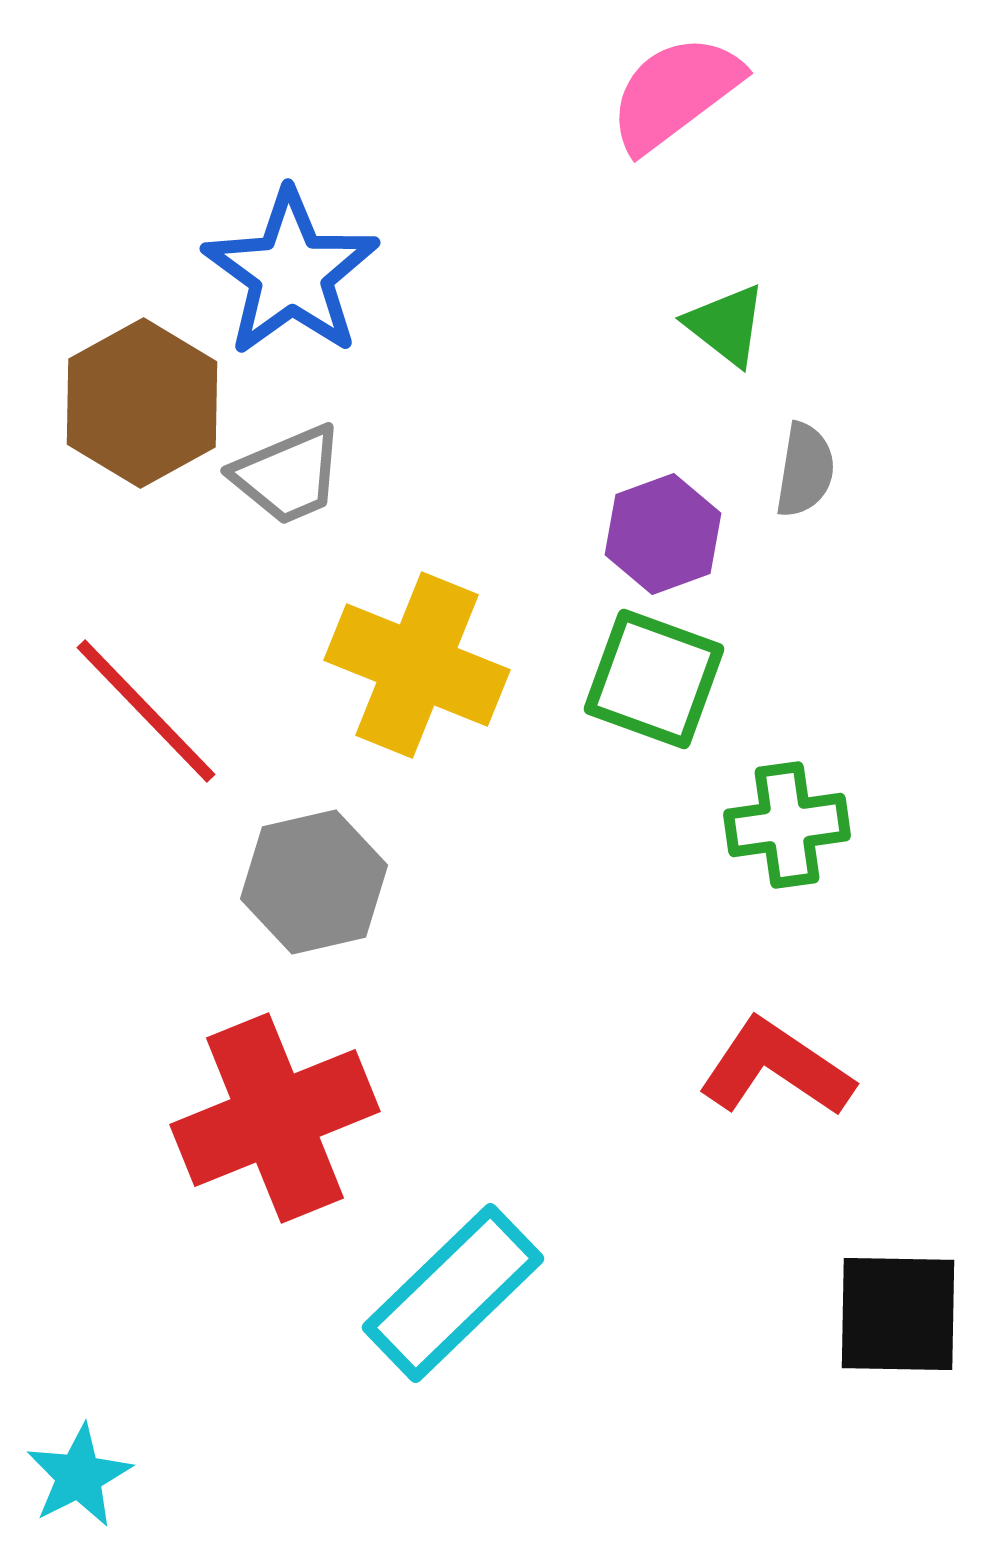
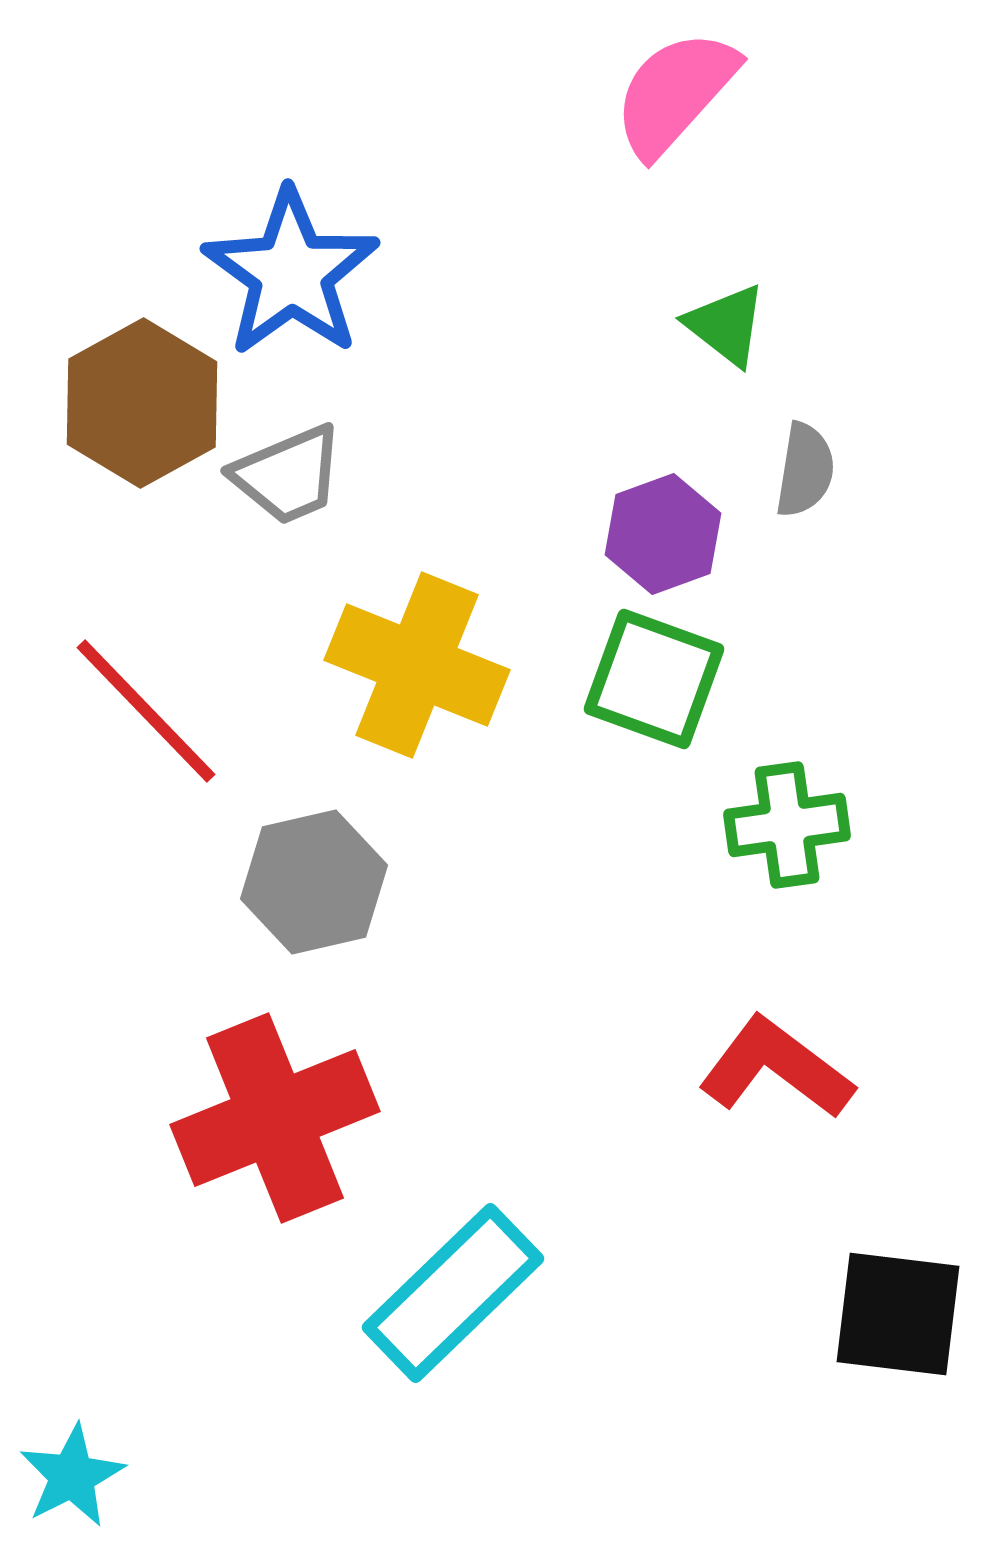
pink semicircle: rotated 11 degrees counterclockwise
red L-shape: rotated 3 degrees clockwise
black square: rotated 6 degrees clockwise
cyan star: moved 7 px left
